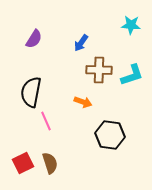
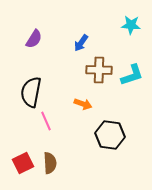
orange arrow: moved 2 px down
brown semicircle: rotated 15 degrees clockwise
